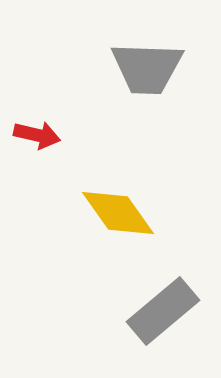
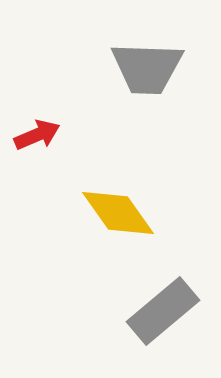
red arrow: rotated 36 degrees counterclockwise
